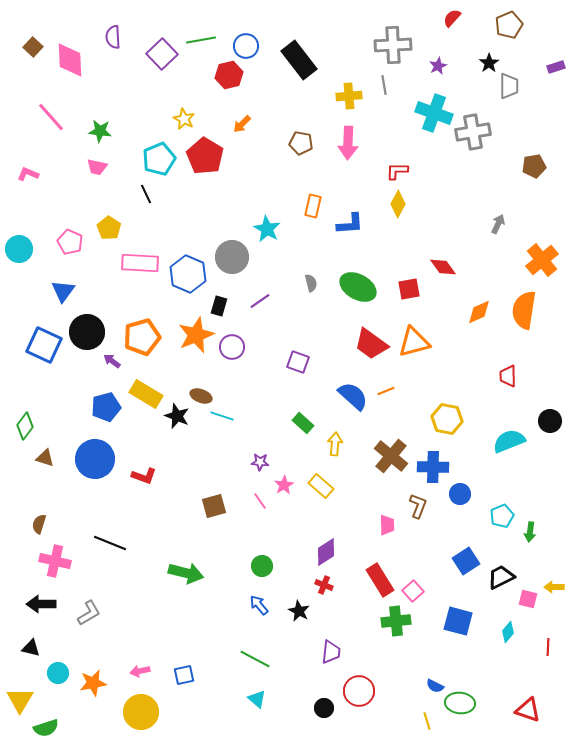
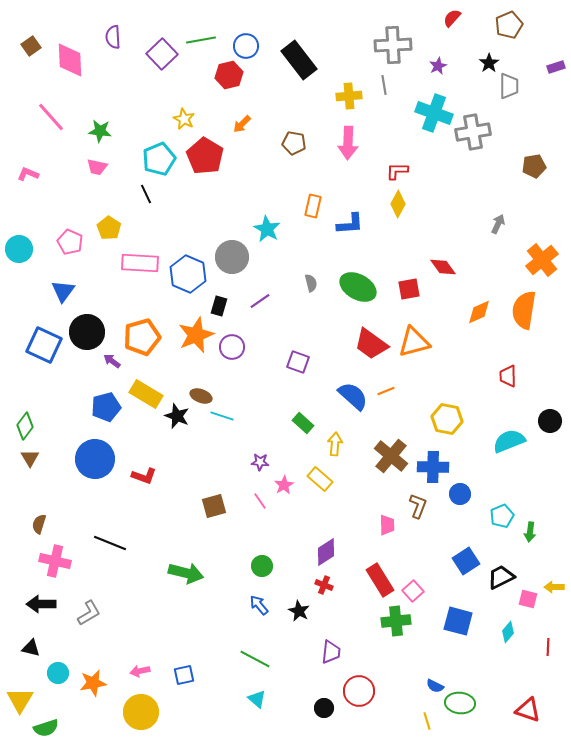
brown square at (33, 47): moved 2 px left, 1 px up; rotated 12 degrees clockwise
brown pentagon at (301, 143): moved 7 px left
brown triangle at (45, 458): moved 15 px left; rotated 42 degrees clockwise
yellow rectangle at (321, 486): moved 1 px left, 7 px up
